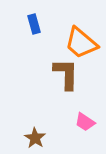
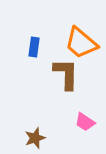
blue rectangle: moved 23 px down; rotated 24 degrees clockwise
brown star: rotated 20 degrees clockwise
